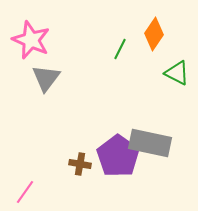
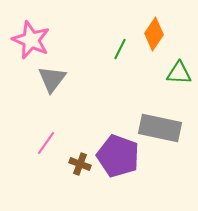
green triangle: moved 2 px right; rotated 24 degrees counterclockwise
gray triangle: moved 6 px right, 1 px down
gray rectangle: moved 10 px right, 15 px up
purple pentagon: rotated 15 degrees counterclockwise
brown cross: rotated 10 degrees clockwise
pink line: moved 21 px right, 49 px up
